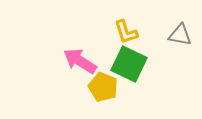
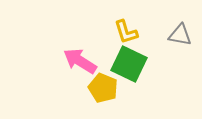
yellow pentagon: moved 1 px down
